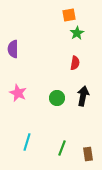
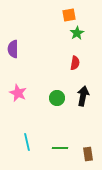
cyan line: rotated 30 degrees counterclockwise
green line: moved 2 px left; rotated 70 degrees clockwise
